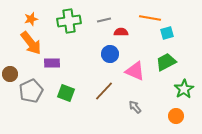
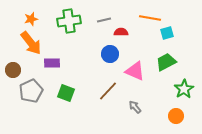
brown circle: moved 3 px right, 4 px up
brown line: moved 4 px right
